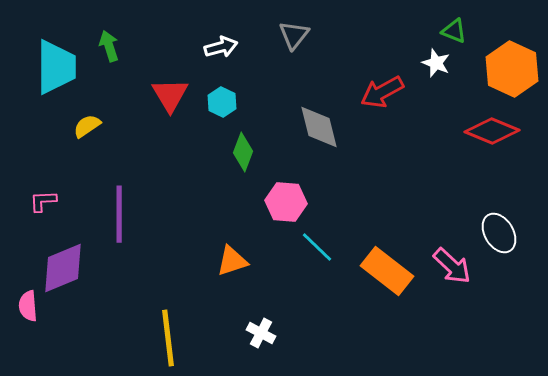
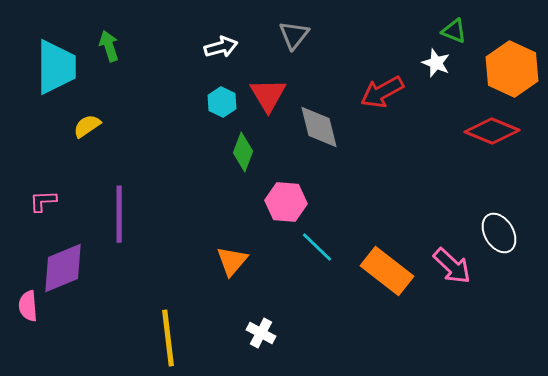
red triangle: moved 98 px right
orange triangle: rotated 32 degrees counterclockwise
